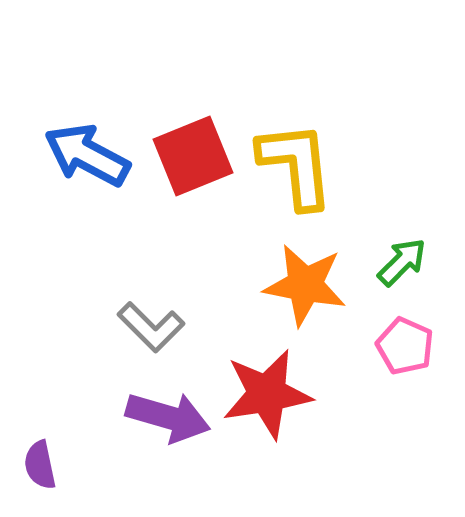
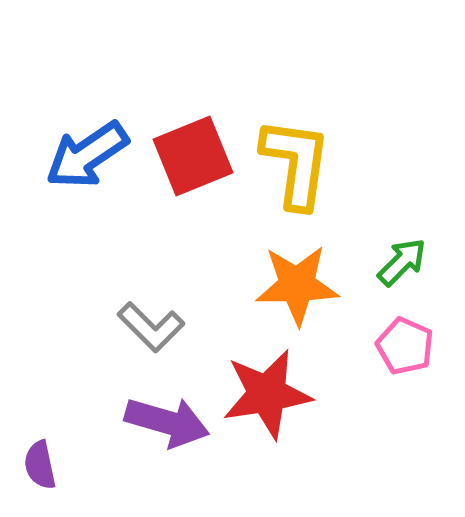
blue arrow: rotated 62 degrees counterclockwise
yellow L-shape: moved 2 px up; rotated 14 degrees clockwise
orange star: moved 8 px left; rotated 12 degrees counterclockwise
purple arrow: moved 1 px left, 5 px down
